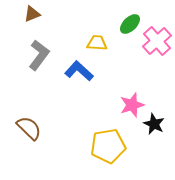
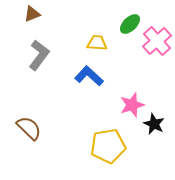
blue L-shape: moved 10 px right, 5 px down
